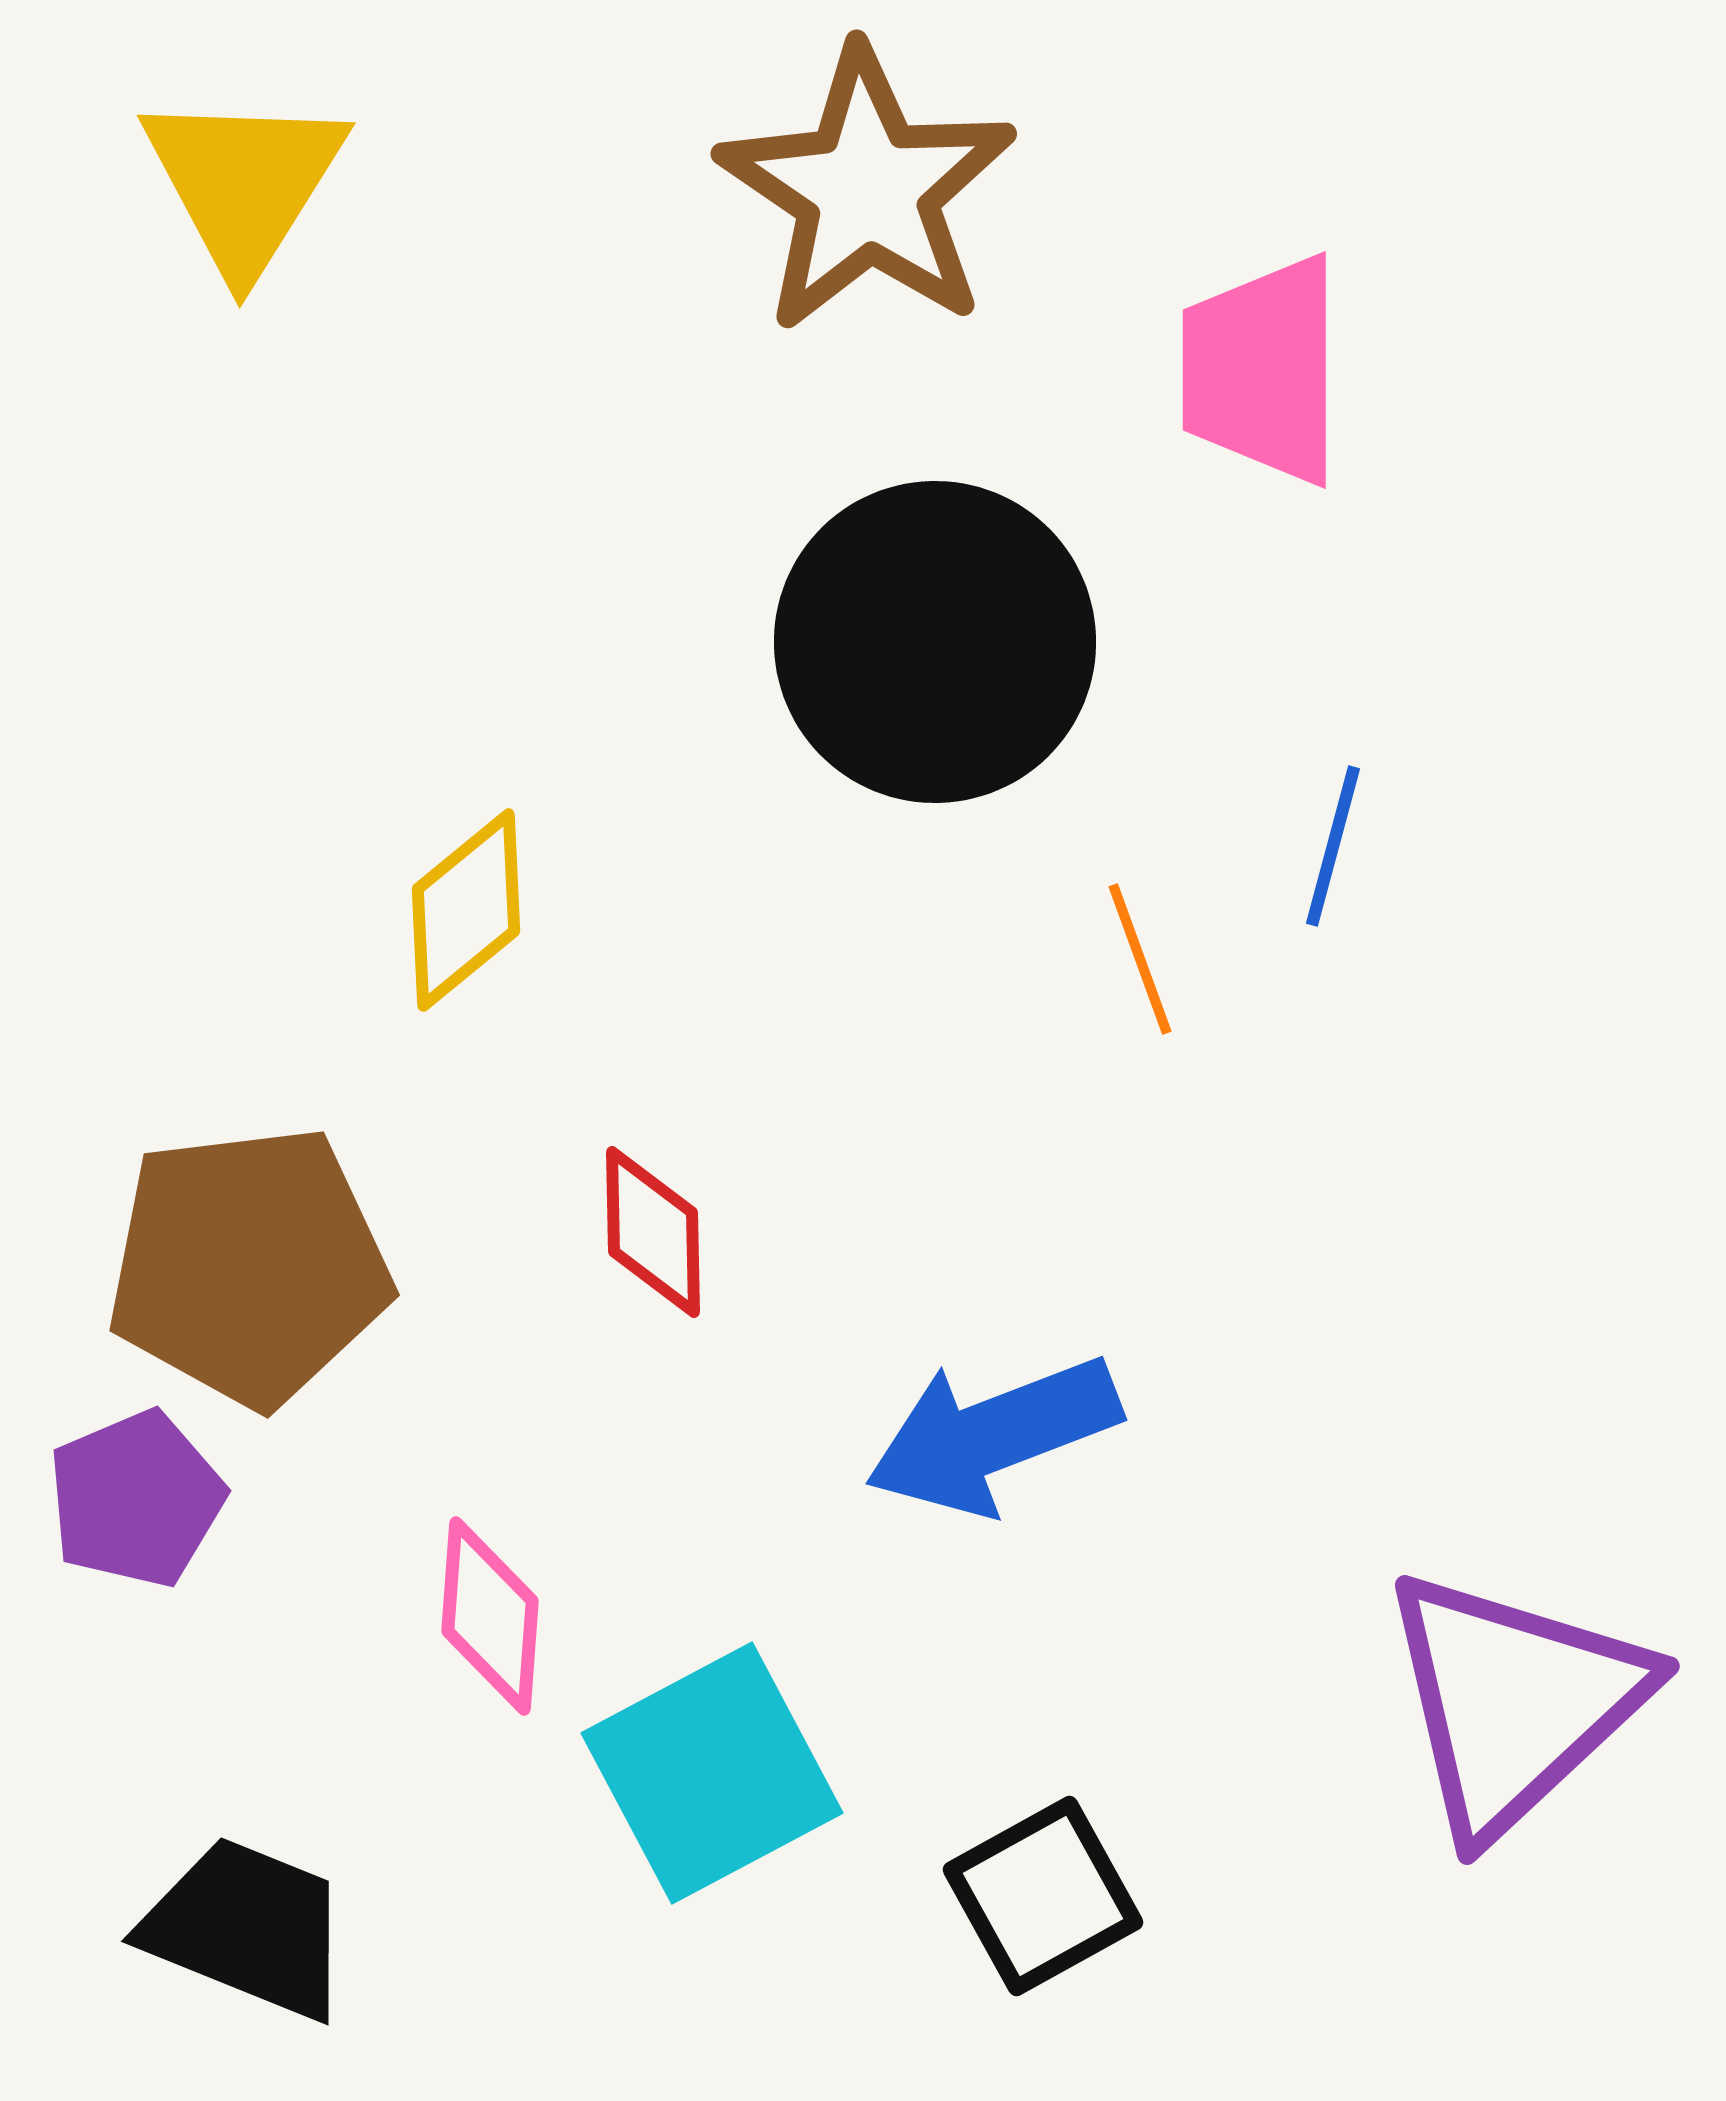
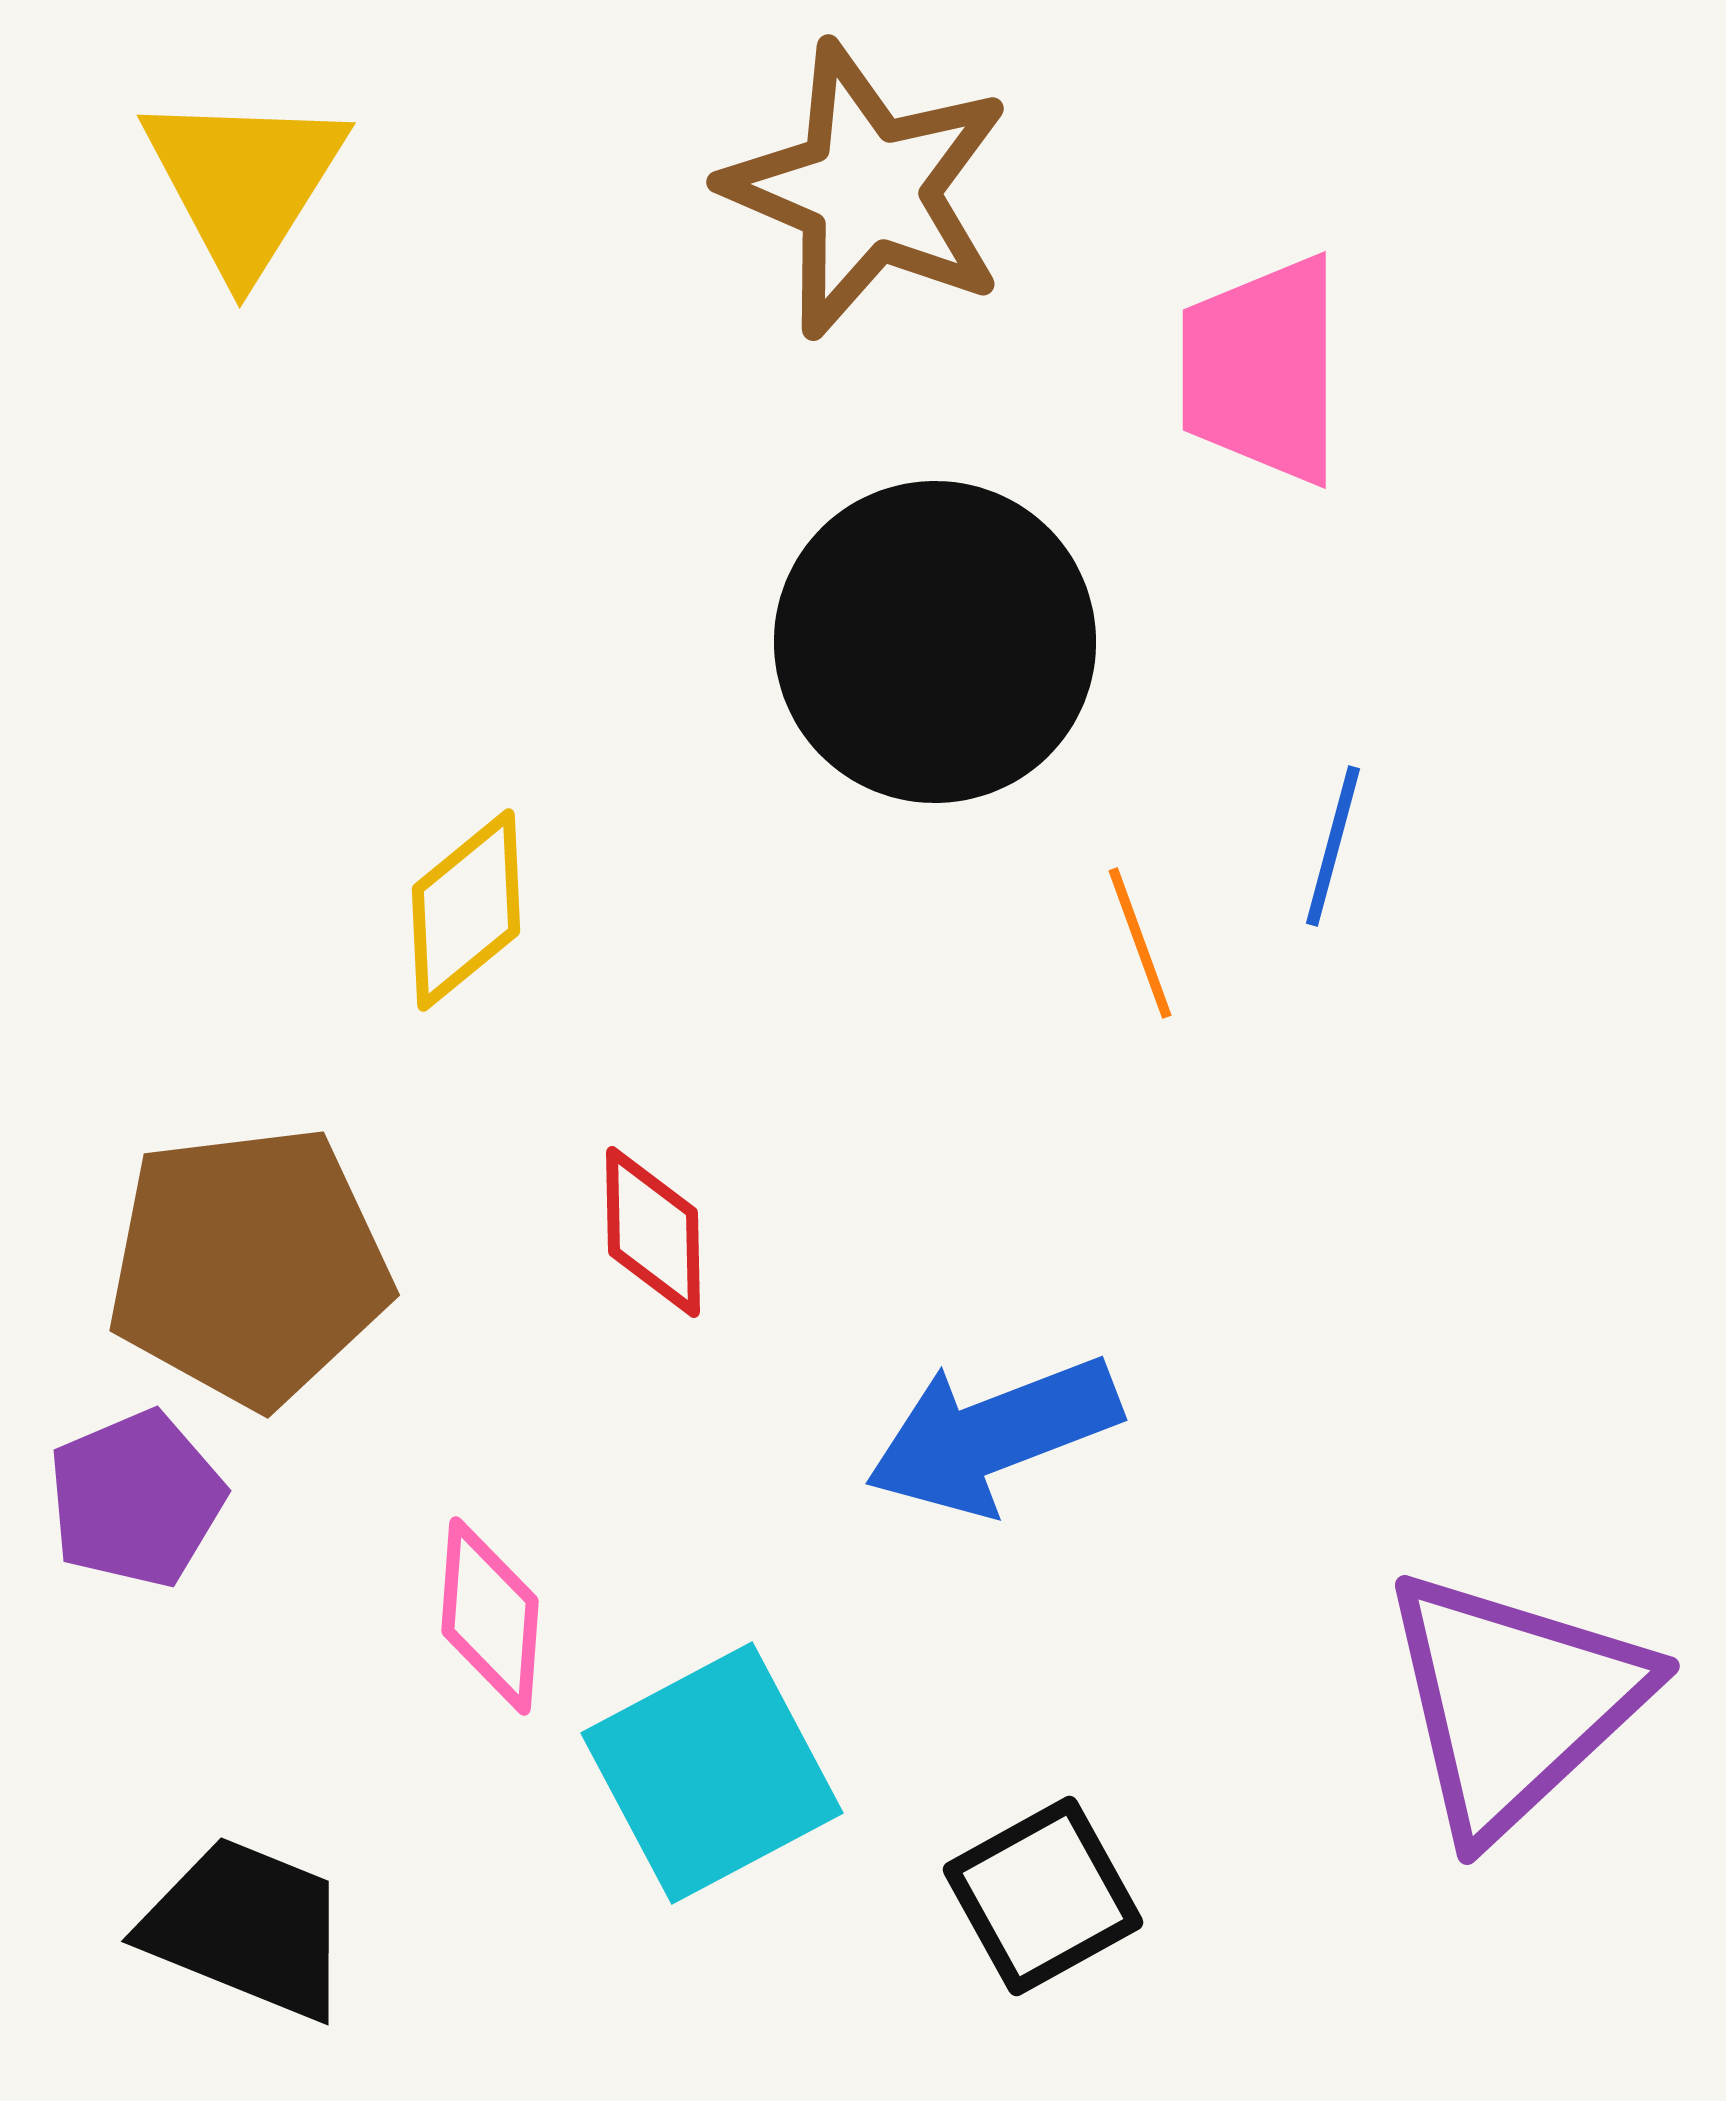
brown star: rotated 11 degrees counterclockwise
orange line: moved 16 px up
